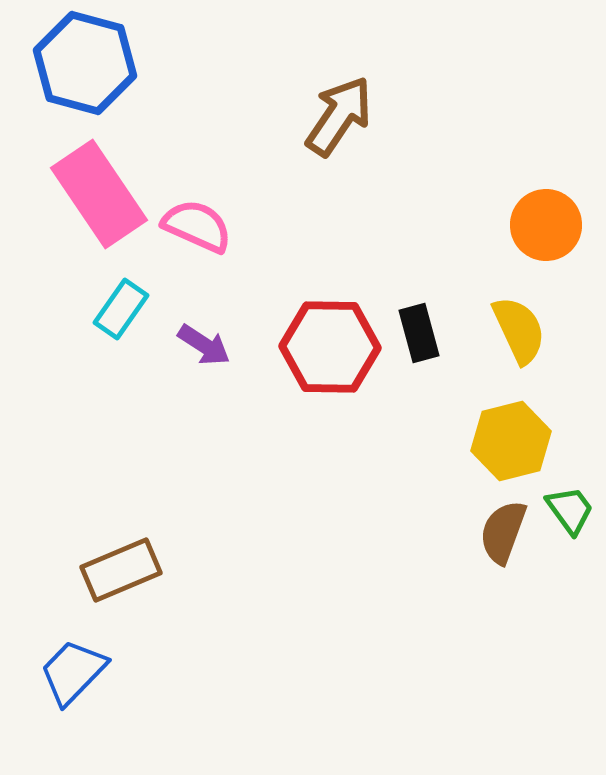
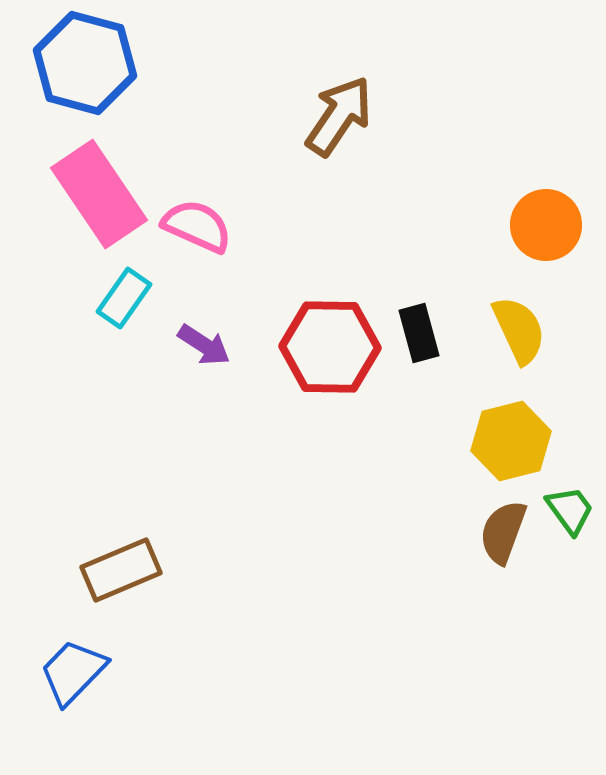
cyan rectangle: moved 3 px right, 11 px up
